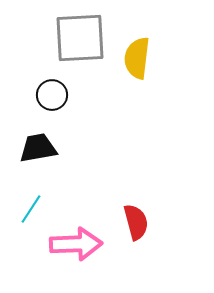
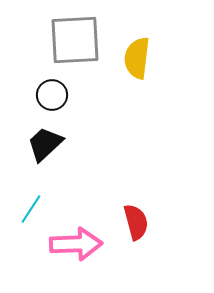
gray square: moved 5 px left, 2 px down
black trapezoid: moved 7 px right, 4 px up; rotated 33 degrees counterclockwise
